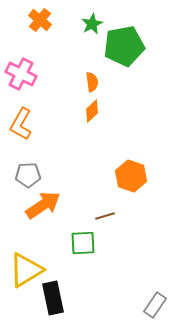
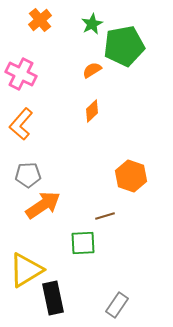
orange cross: rotated 10 degrees clockwise
orange semicircle: moved 12 px up; rotated 114 degrees counterclockwise
orange L-shape: rotated 12 degrees clockwise
gray rectangle: moved 38 px left
